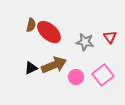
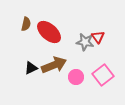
brown semicircle: moved 5 px left, 1 px up
red triangle: moved 12 px left
